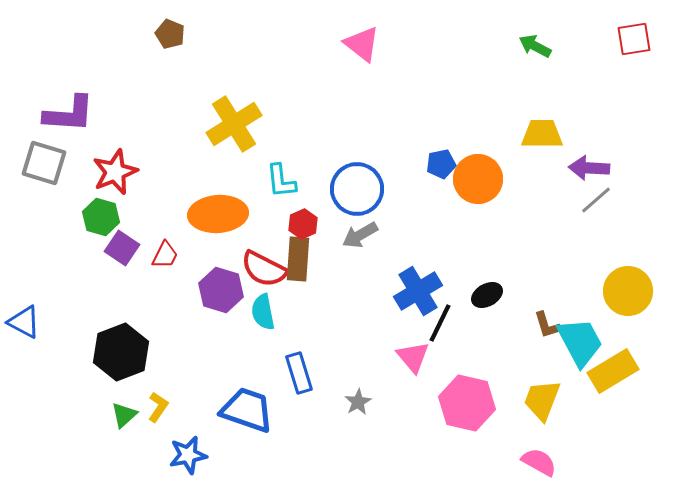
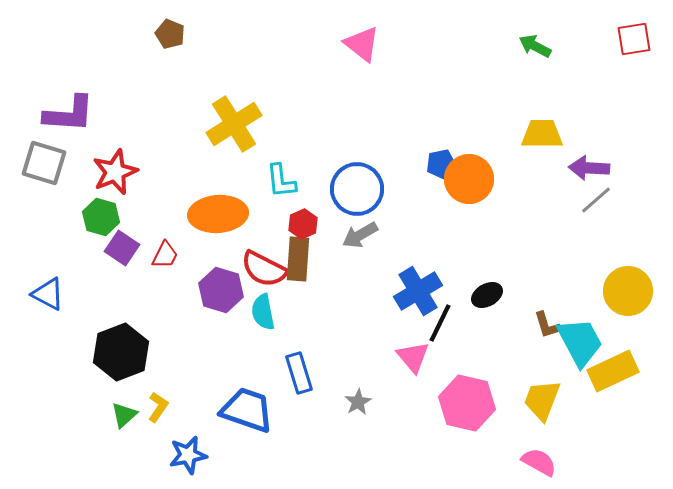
orange circle at (478, 179): moved 9 px left
blue triangle at (24, 322): moved 24 px right, 28 px up
yellow rectangle at (613, 371): rotated 6 degrees clockwise
